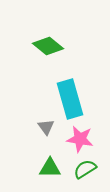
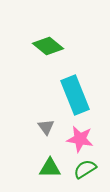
cyan rectangle: moved 5 px right, 4 px up; rotated 6 degrees counterclockwise
